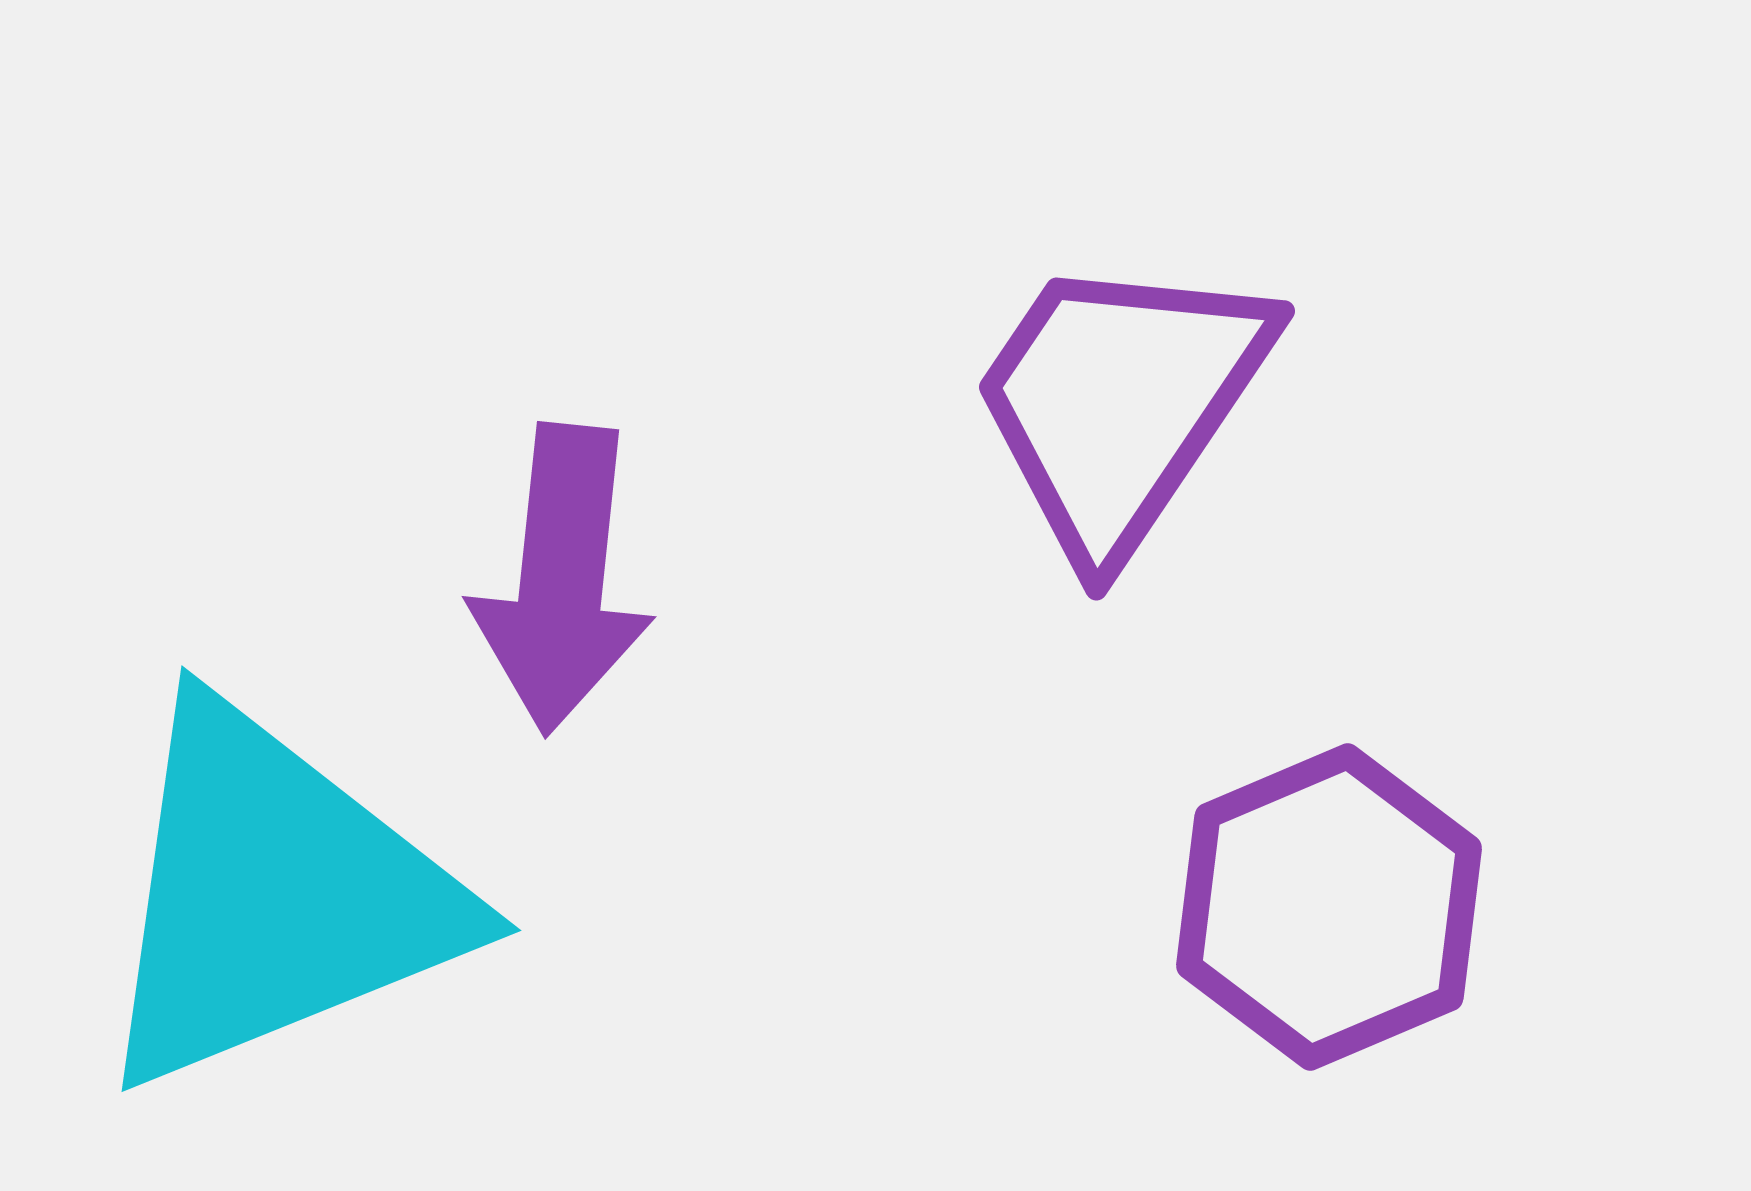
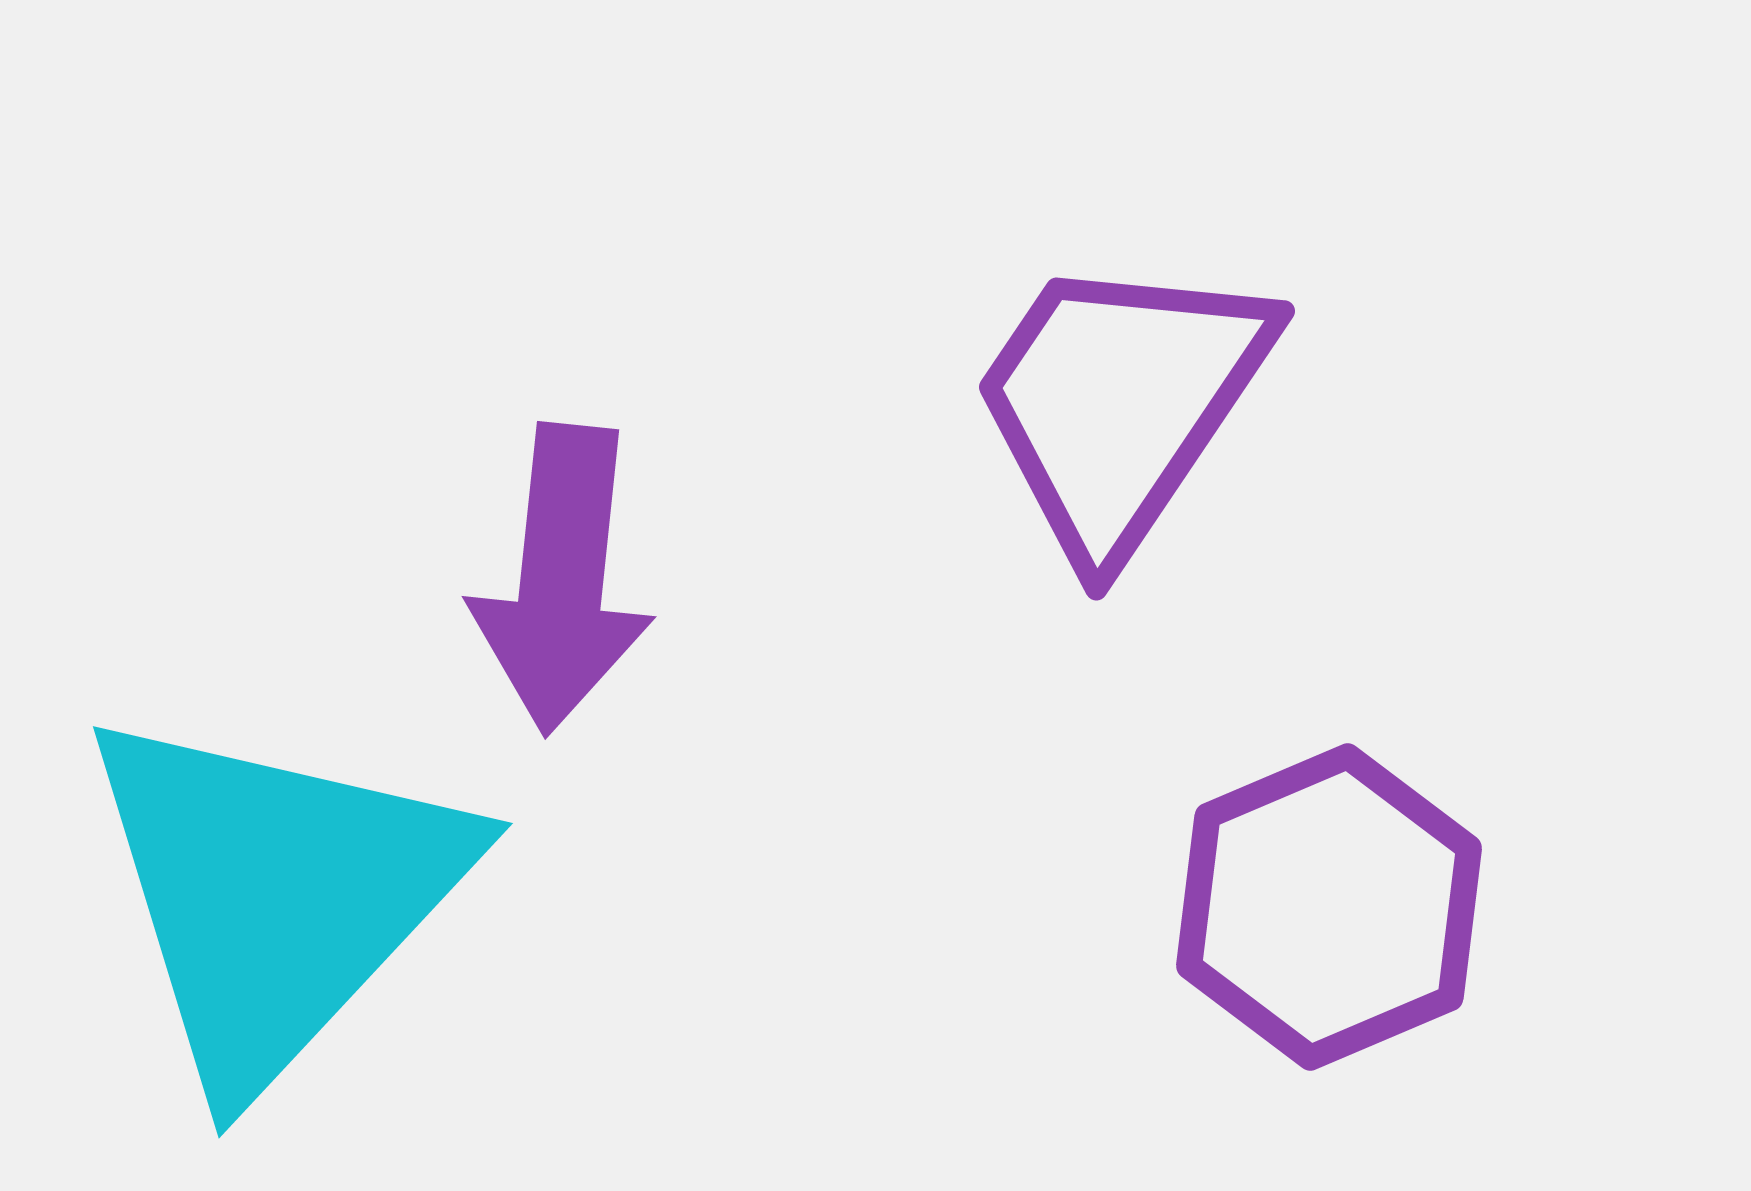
cyan triangle: rotated 25 degrees counterclockwise
